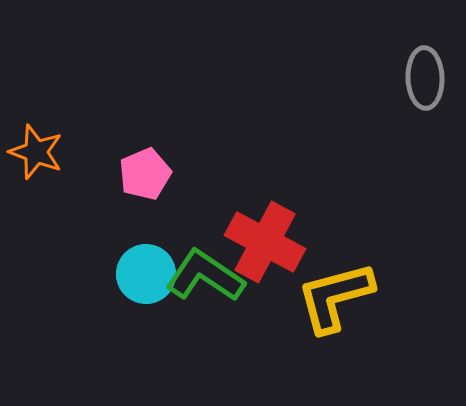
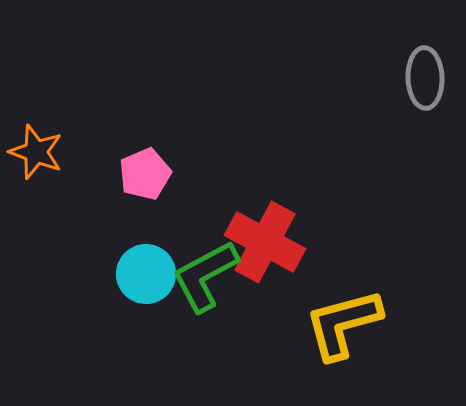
green L-shape: rotated 62 degrees counterclockwise
yellow L-shape: moved 8 px right, 27 px down
